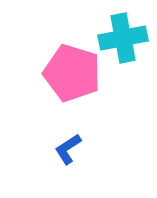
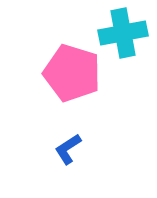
cyan cross: moved 5 px up
